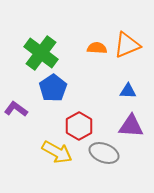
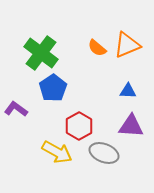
orange semicircle: rotated 144 degrees counterclockwise
